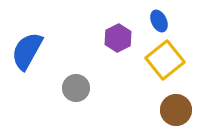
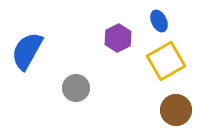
yellow square: moved 1 px right, 1 px down; rotated 9 degrees clockwise
